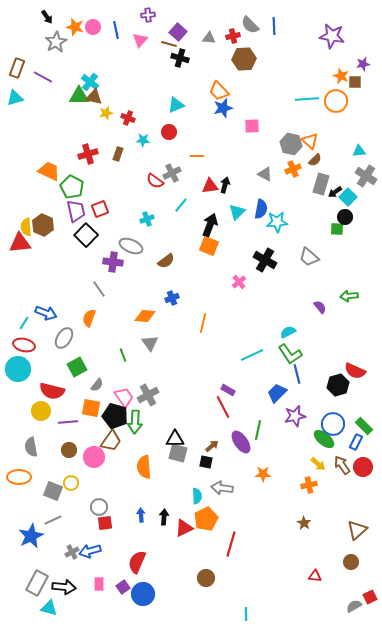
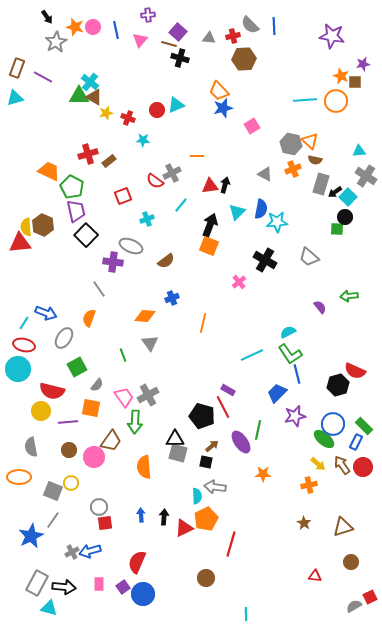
brown triangle at (94, 97): rotated 18 degrees clockwise
cyan line at (307, 99): moved 2 px left, 1 px down
pink square at (252, 126): rotated 28 degrees counterclockwise
red circle at (169, 132): moved 12 px left, 22 px up
brown rectangle at (118, 154): moved 9 px left, 7 px down; rotated 32 degrees clockwise
brown semicircle at (315, 160): rotated 56 degrees clockwise
red square at (100, 209): moved 23 px right, 13 px up
black pentagon at (115, 416): moved 87 px right
gray arrow at (222, 488): moved 7 px left, 1 px up
gray line at (53, 520): rotated 30 degrees counterclockwise
brown triangle at (357, 530): moved 14 px left, 3 px up; rotated 25 degrees clockwise
